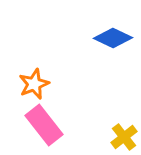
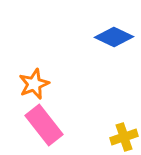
blue diamond: moved 1 px right, 1 px up
yellow cross: rotated 20 degrees clockwise
